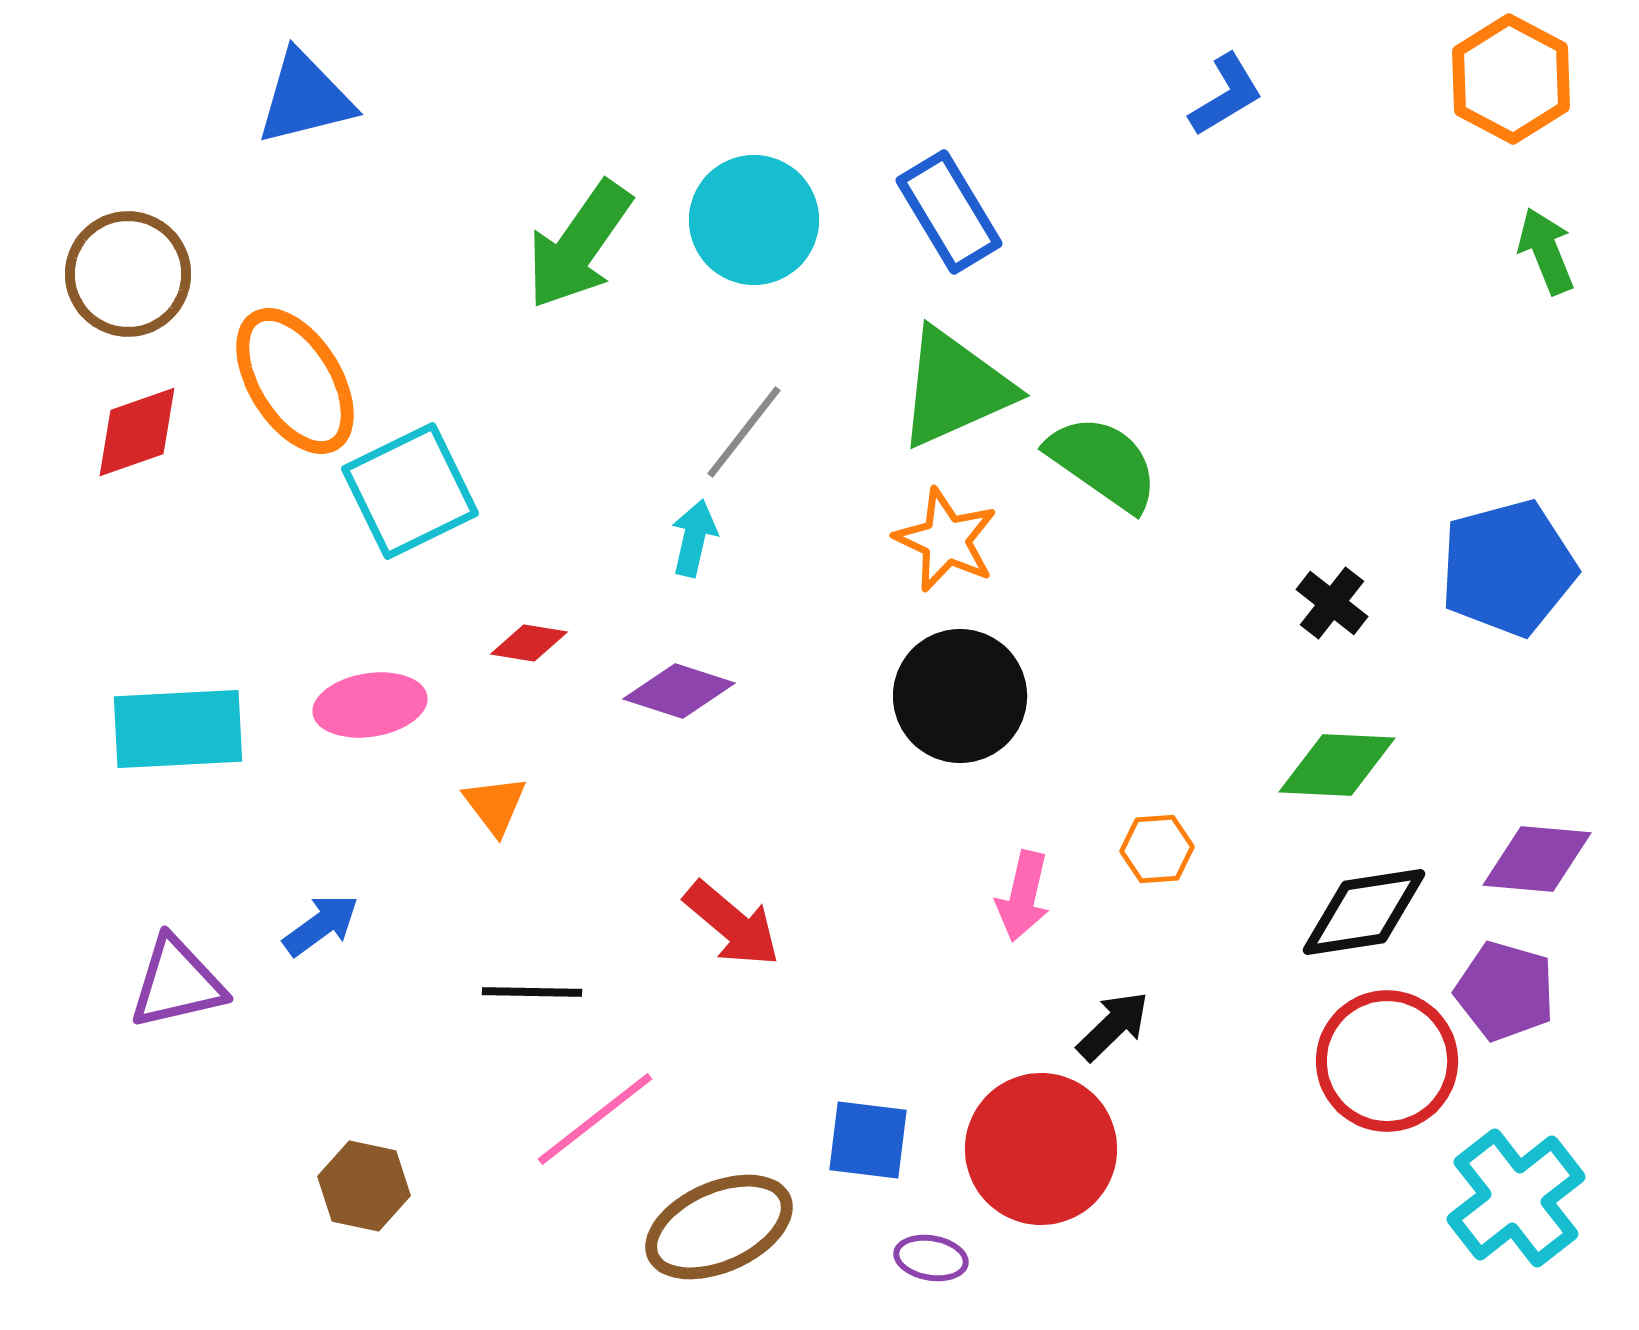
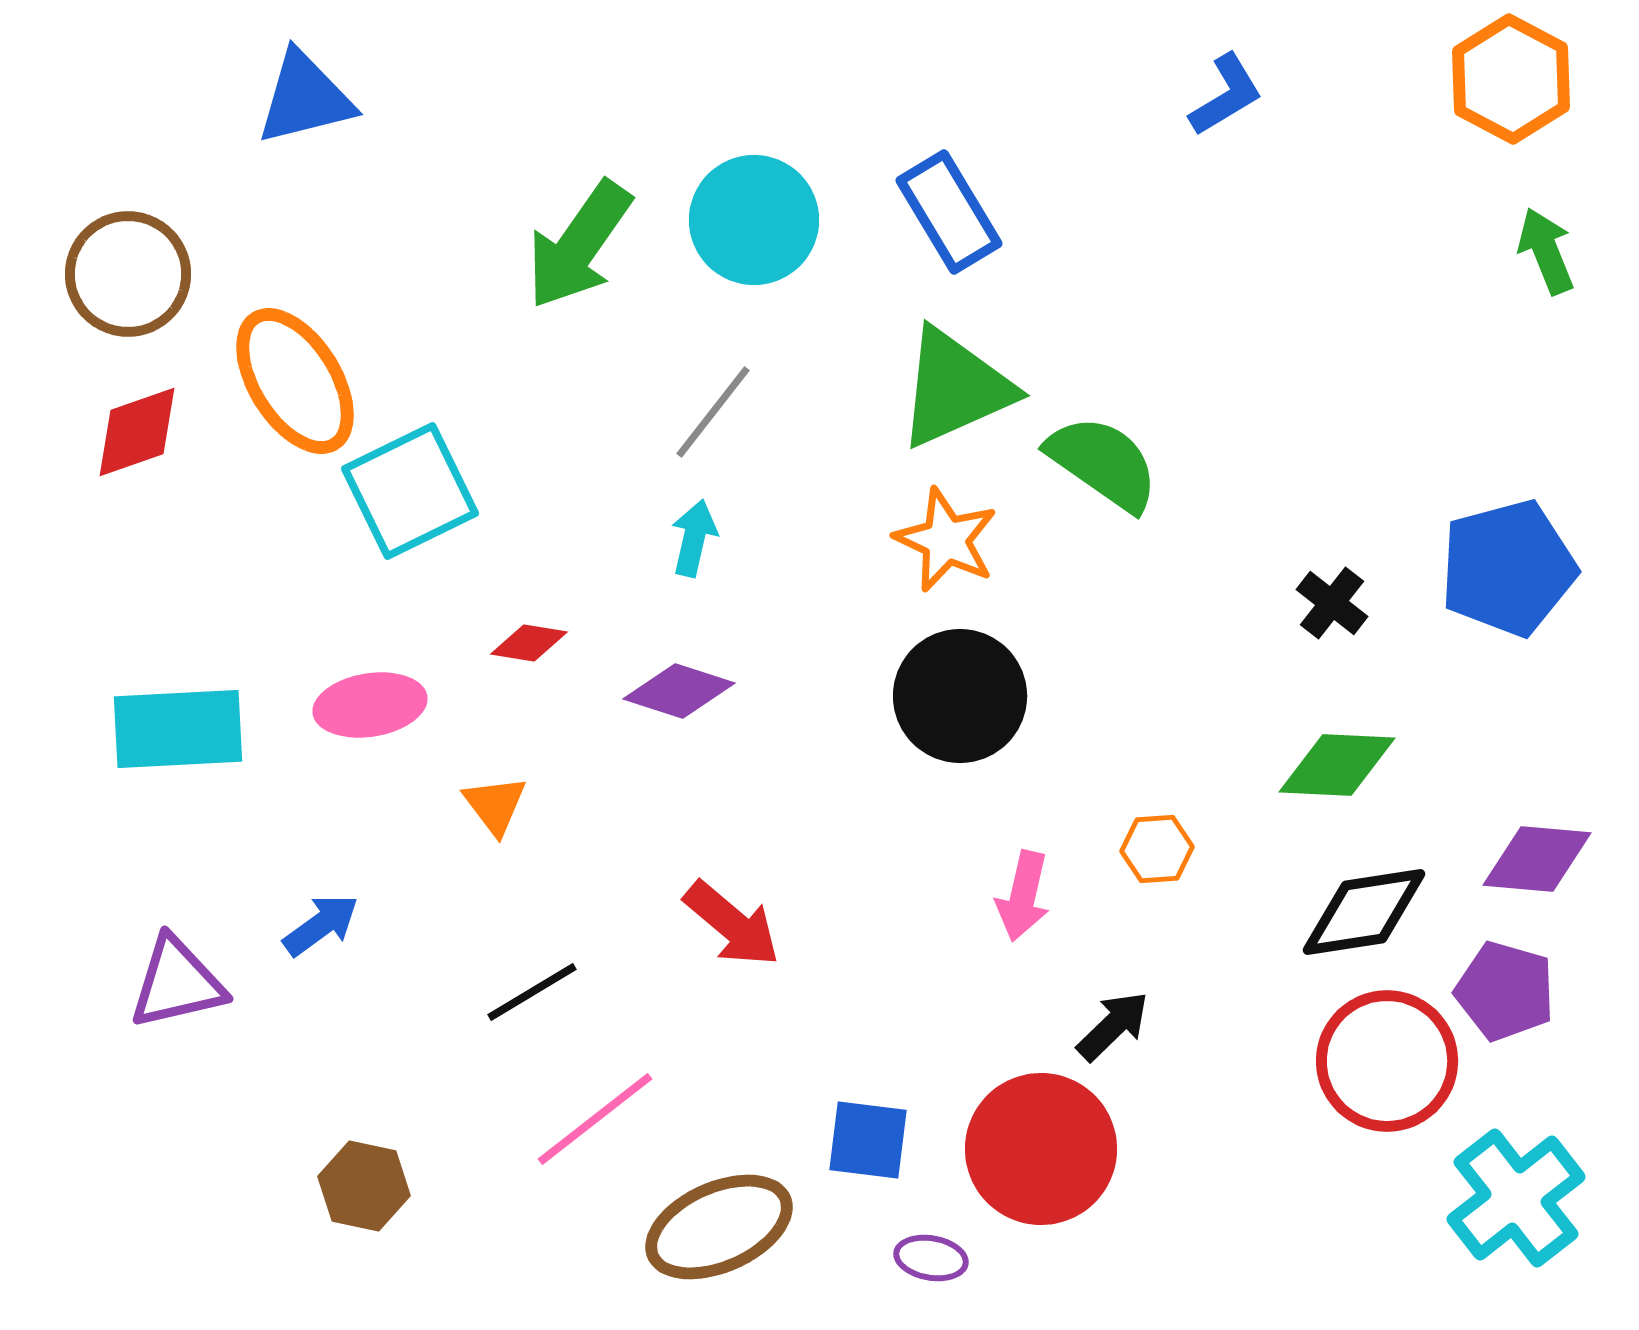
gray line at (744, 432): moved 31 px left, 20 px up
black line at (532, 992): rotated 32 degrees counterclockwise
